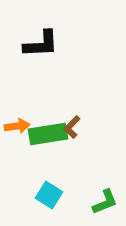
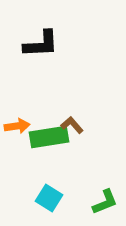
brown L-shape: moved 2 px up; rotated 95 degrees clockwise
green rectangle: moved 1 px right, 3 px down
cyan square: moved 3 px down
